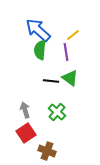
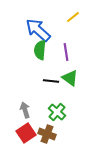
yellow line: moved 18 px up
brown cross: moved 17 px up
